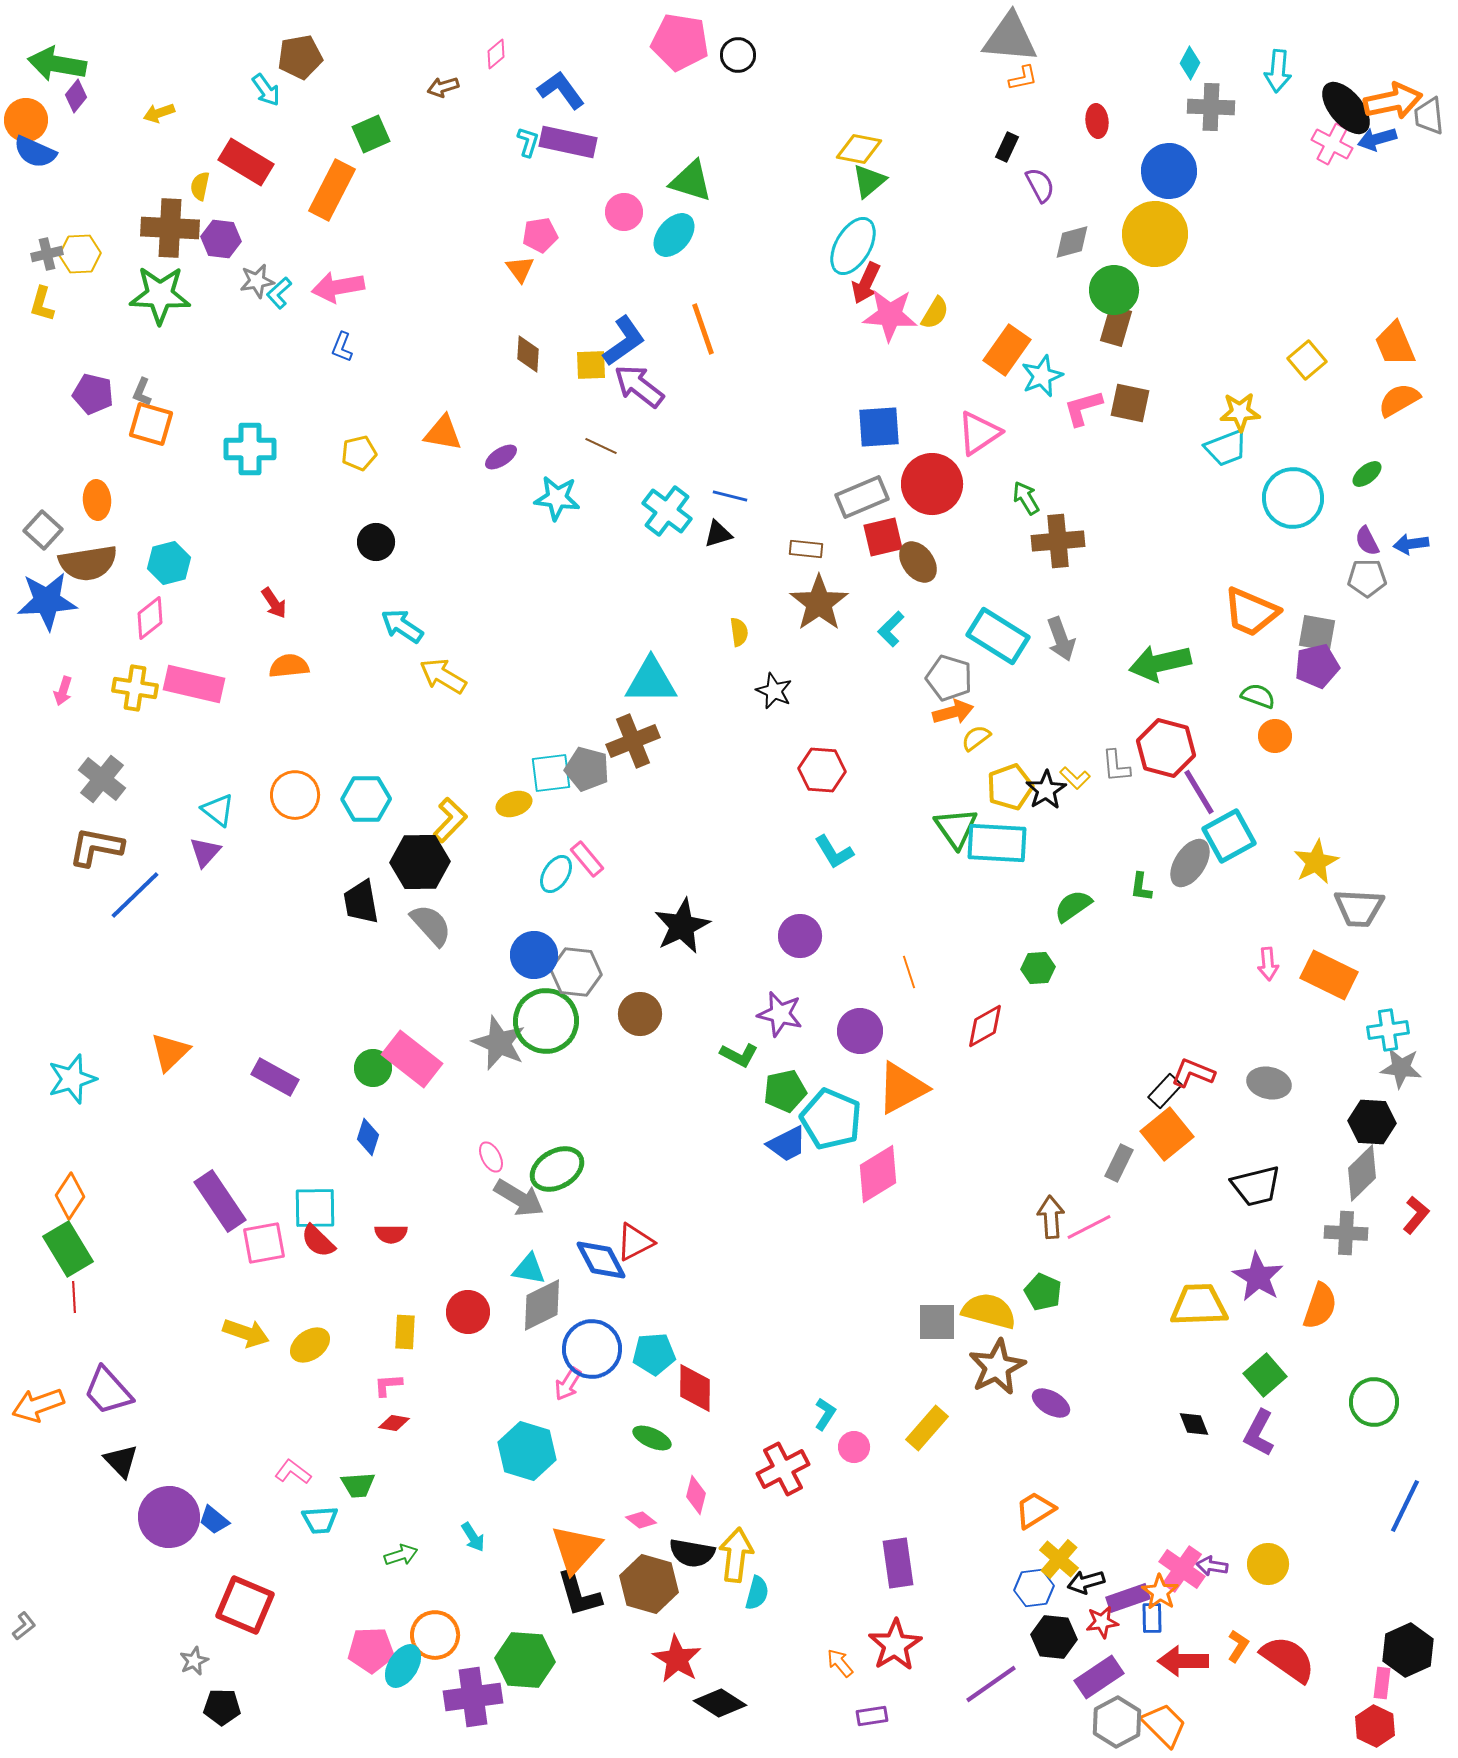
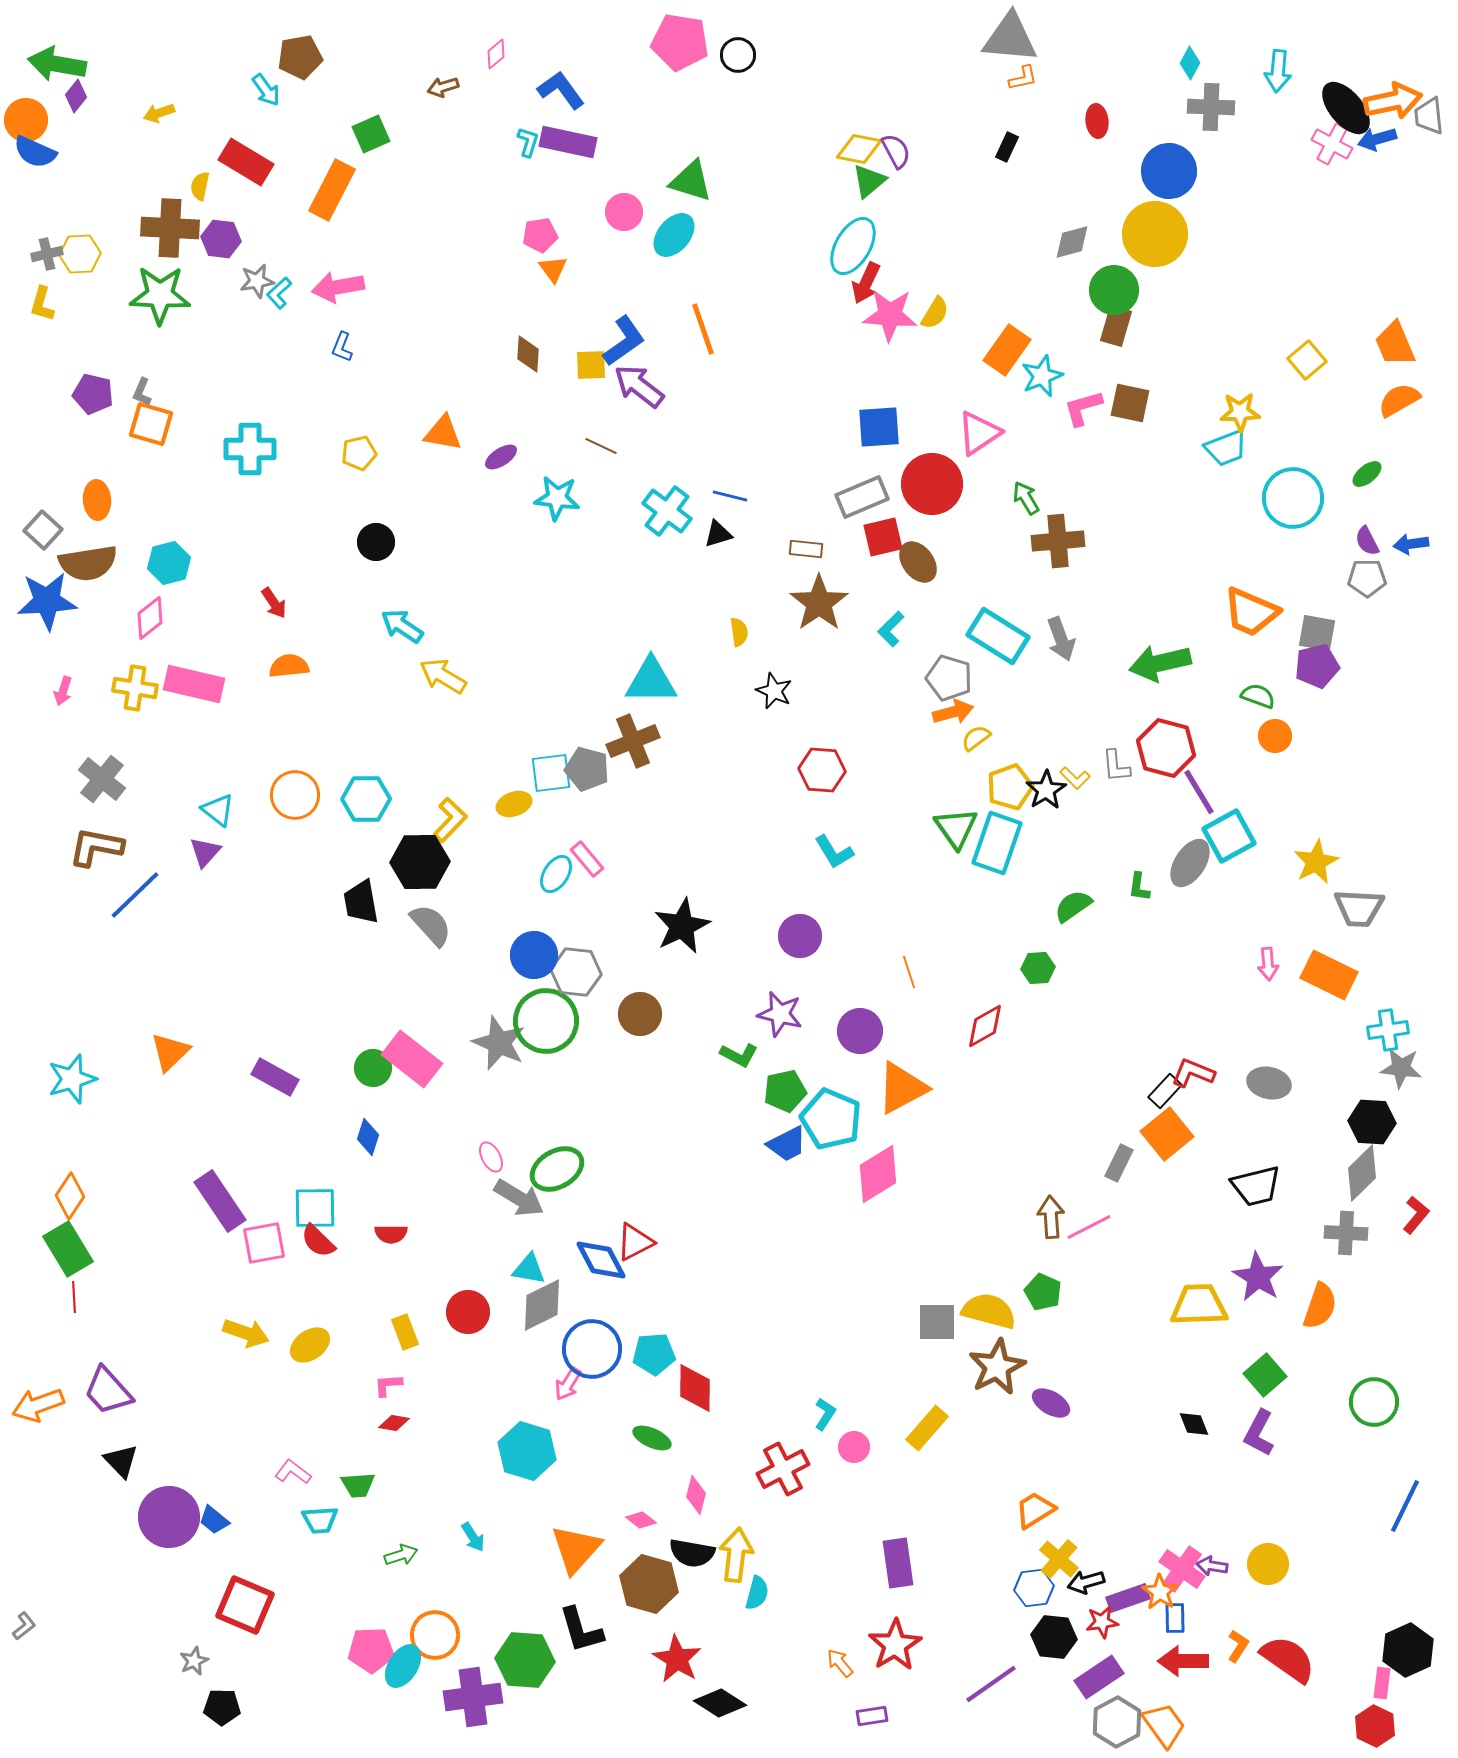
purple semicircle at (1040, 185): moved 144 px left, 34 px up
orange triangle at (520, 269): moved 33 px right
cyan rectangle at (997, 843): rotated 74 degrees counterclockwise
green L-shape at (1141, 887): moved 2 px left
yellow rectangle at (405, 1332): rotated 24 degrees counterclockwise
black L-shape at (579, 1594): moved 2 px right, 36 px down
blue rectangle at (1152, 1618): moved 23 px right
orange trapezoid at (1164, 1725): rotated 9 degrees clockwise
